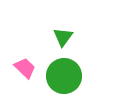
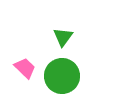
green circle: moved 2 px left
